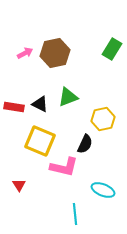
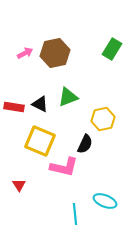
cyan ellipse: moved 2 px right, 11 px down
